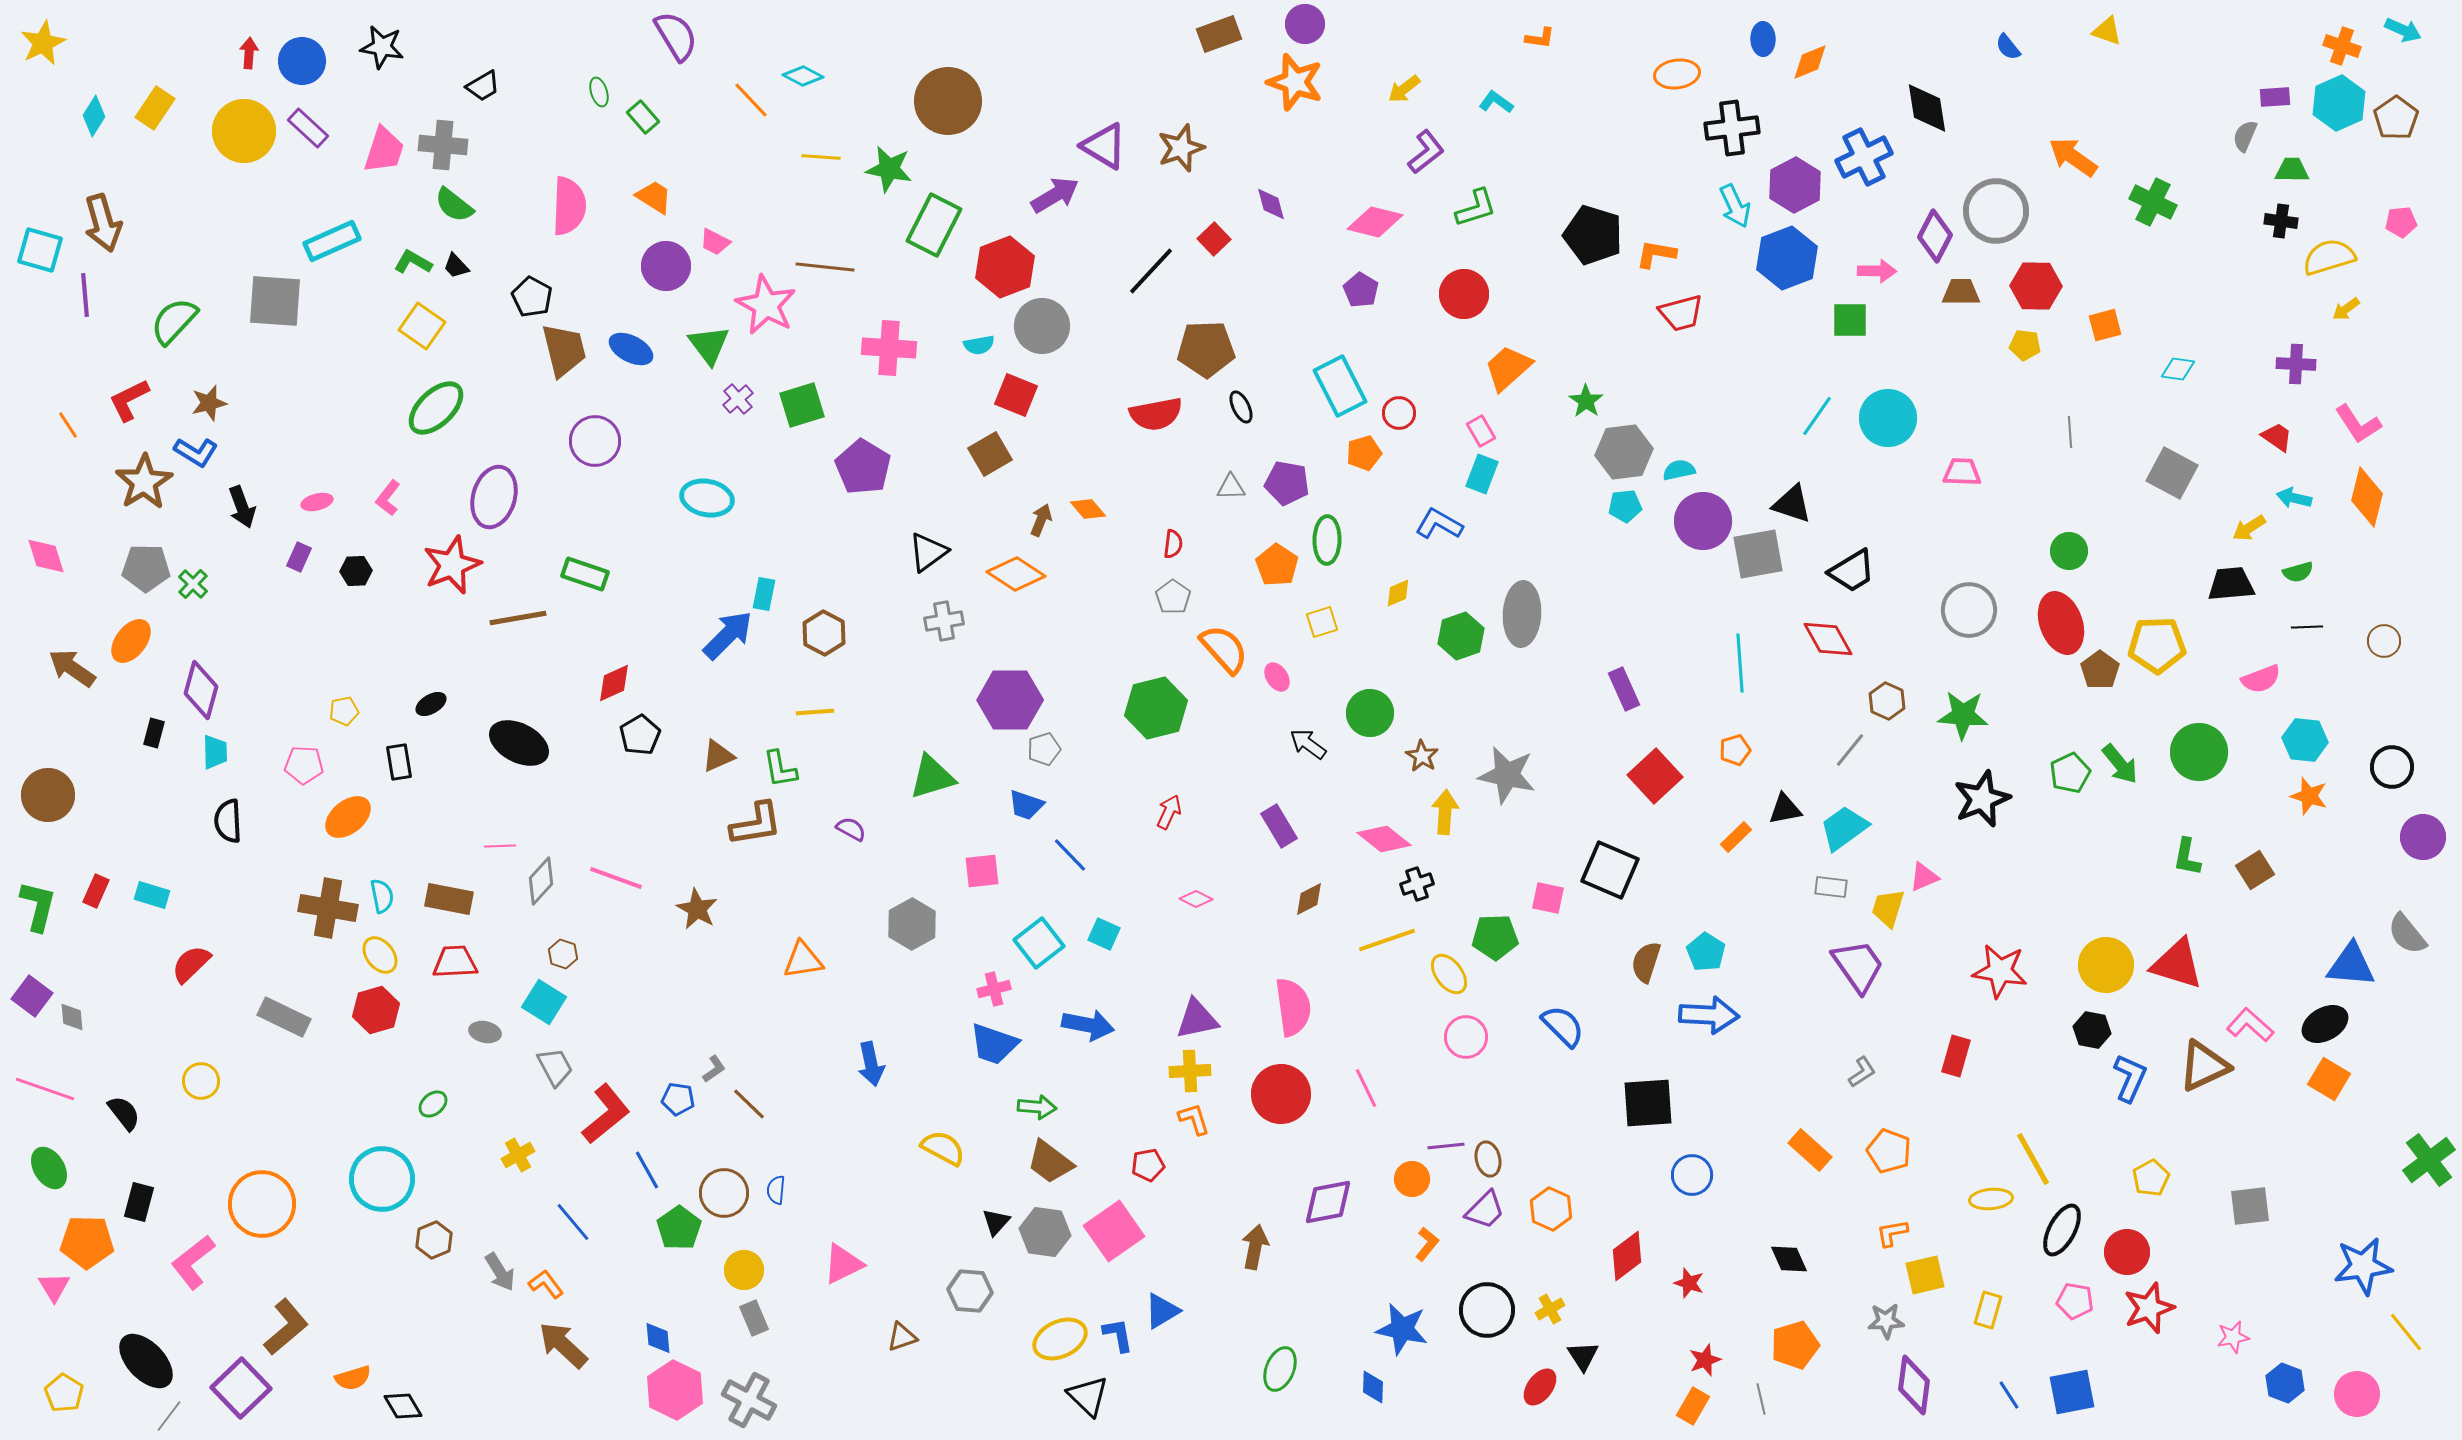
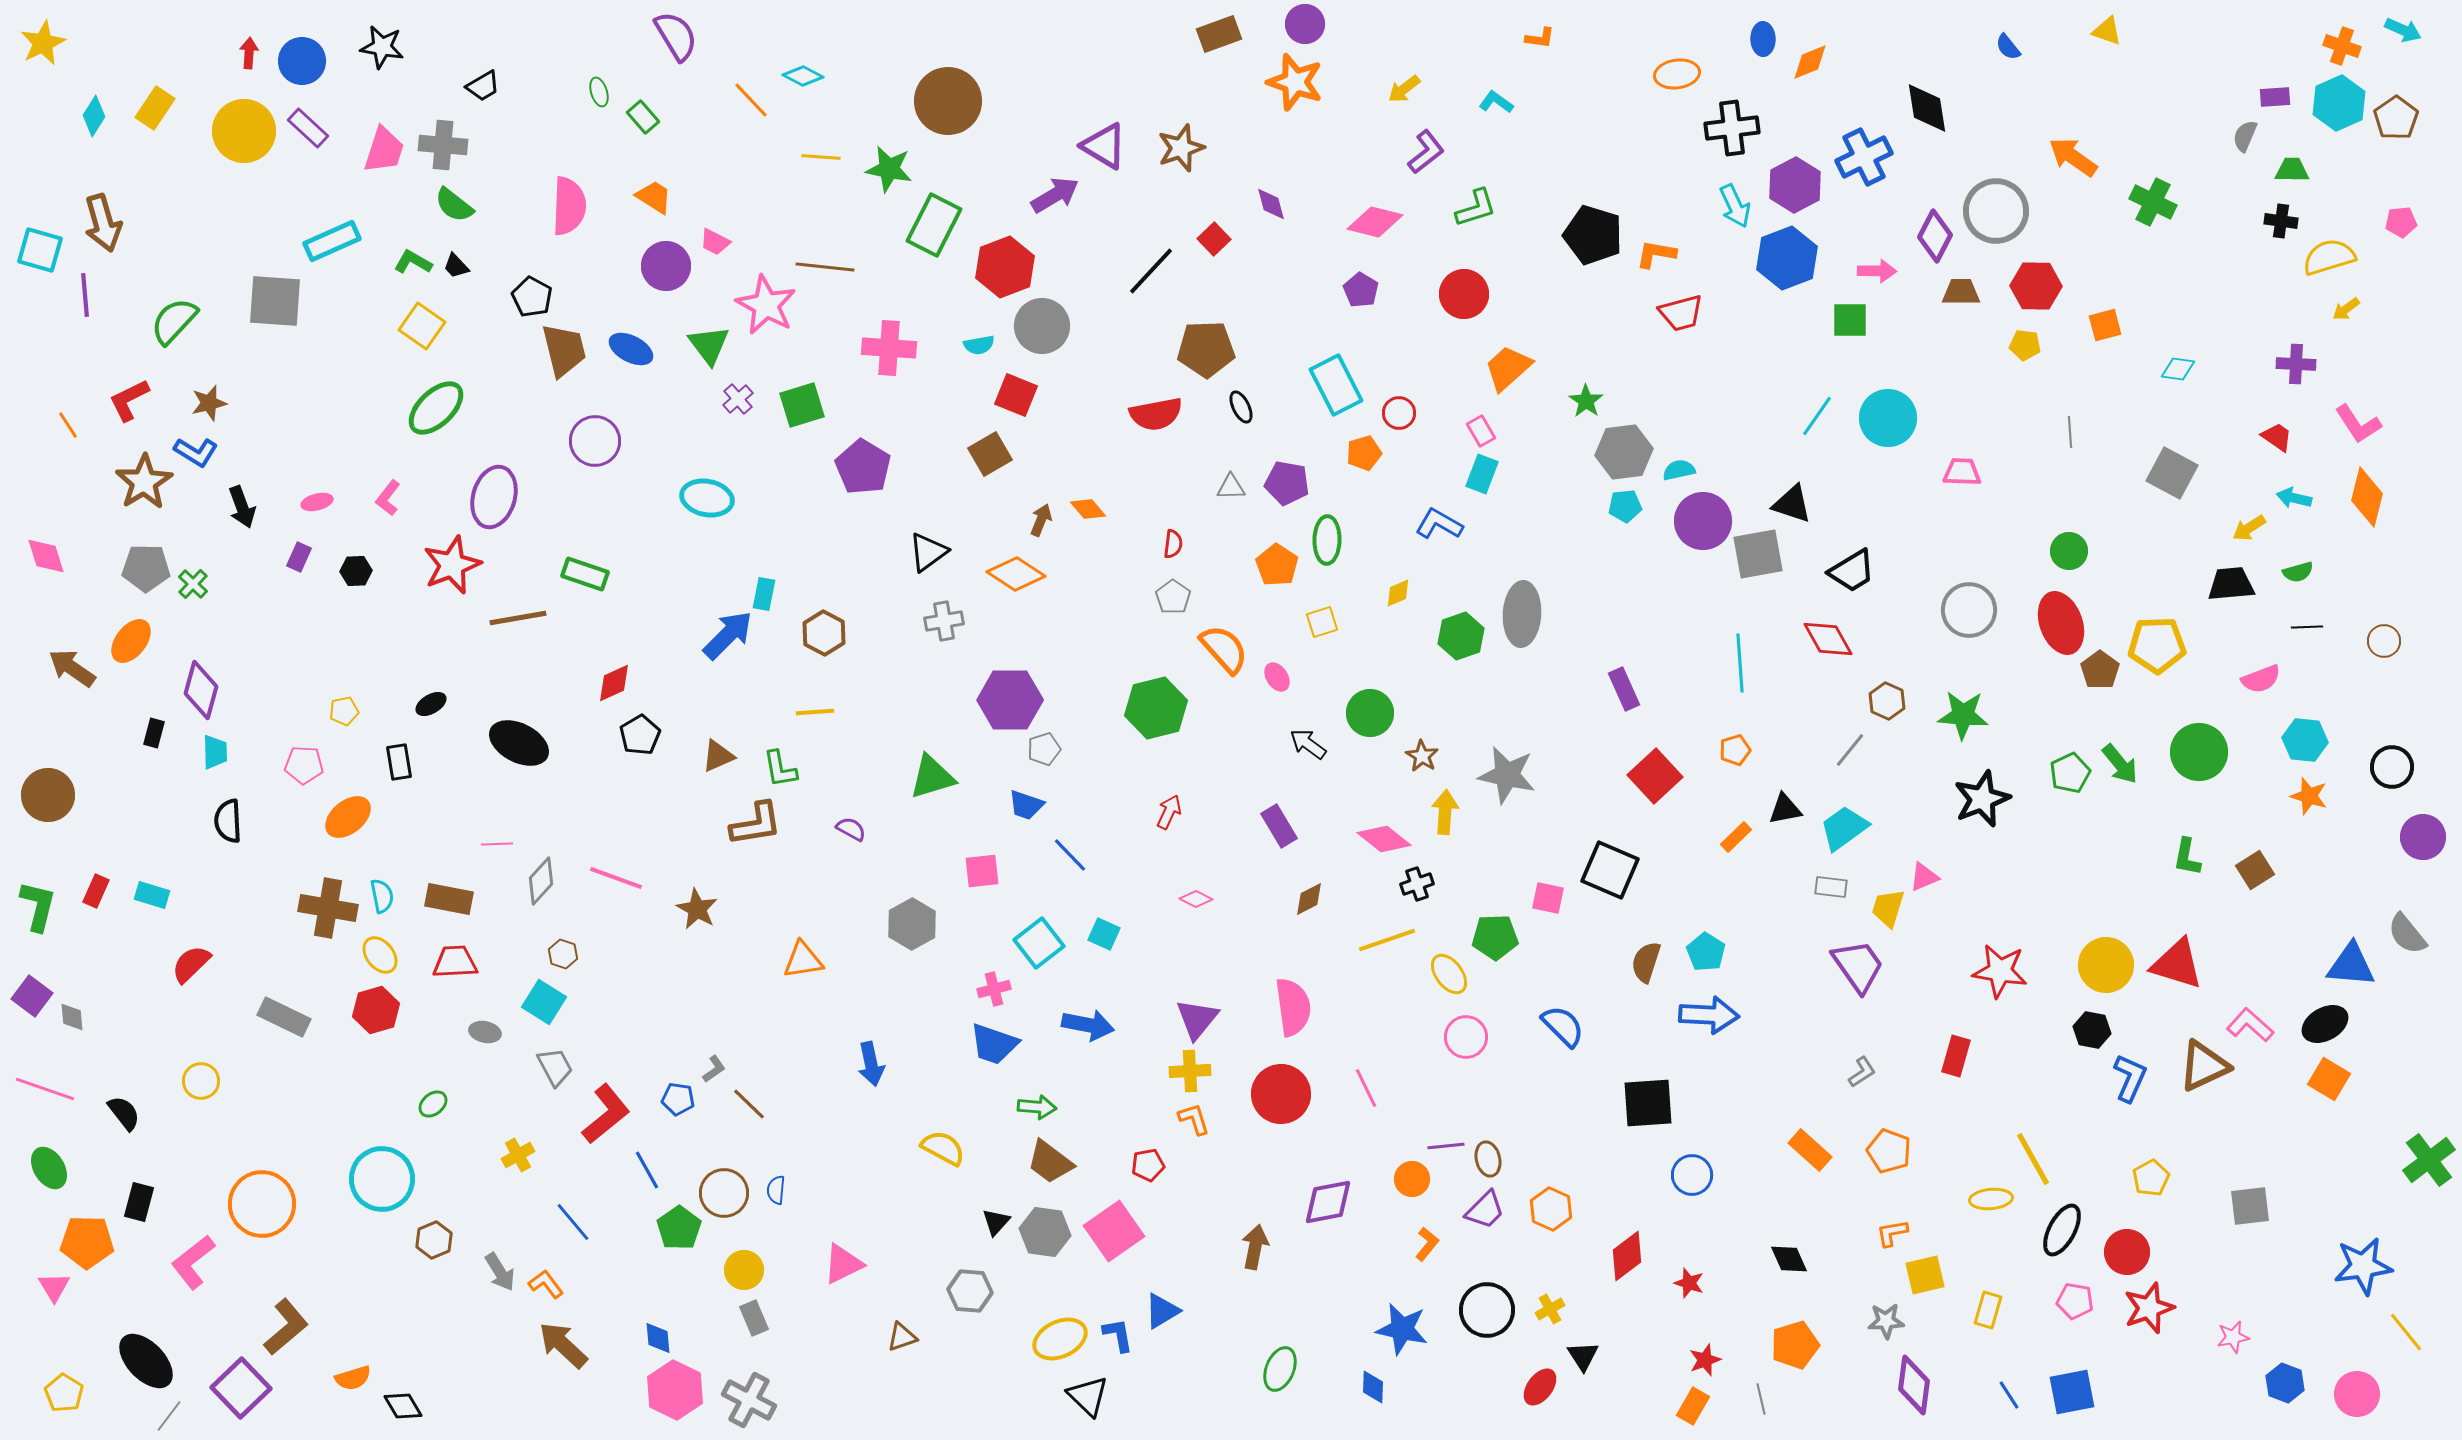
cyan rectangle at (1340, 386): moved 4 px left, 1 px up
pink line at (500, 846): moved 3 px left, 2 px up
purple triangle at (1197, 1019): rotated 39 degrees counterclockwise
